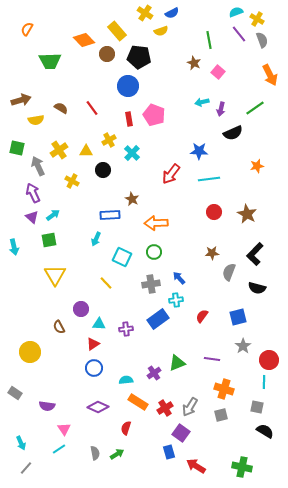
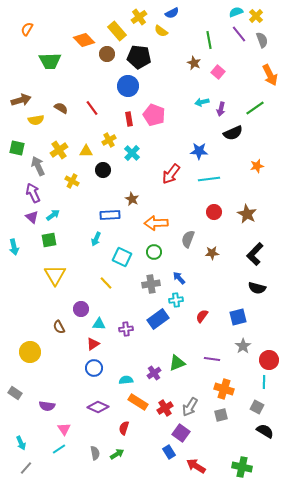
yellow cross at (145, 13): moved 6 px left, 4 px down; rotated 21 degrees clockwise
yellow cross at (257, 19): moved 1 px left, 3 px up; rotated 16 degrees clockwise
yellow semicircle at (161, 31): rotated 56 degrees clockwise
gray semicircle at (229, 272): moved 41 px left, 33 px up
gray square at (257, 407): rotated 16 degrees clockwise
red semicircle at (126, 428): moved 2 px left
blue rectangle at (169, 452): rotated 16 degrees counterclockwise
